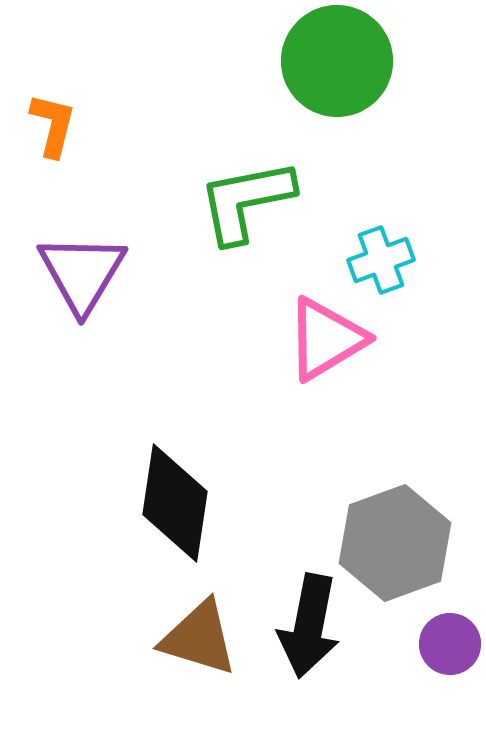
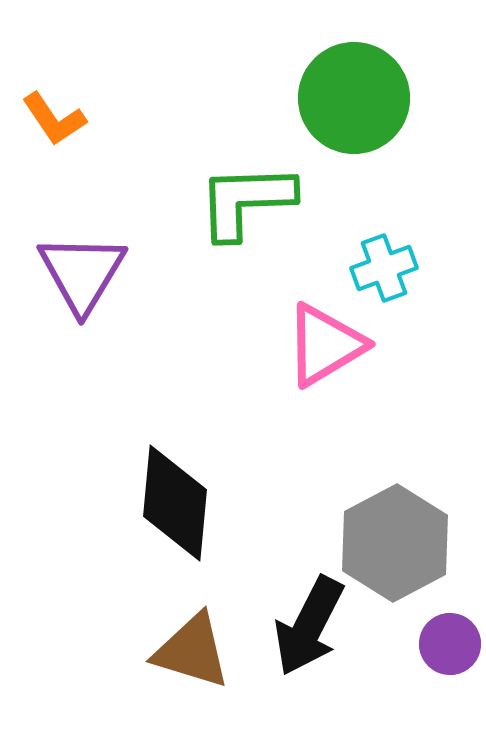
green circle: moved 17 px right, 37 px down
orange L-shape: moved 1 px right, 6 px up; rotated 132 degrees clockwise
green L-shape: rotated 9 degrees clockwise
cyan cross: moved 3 px right, 8 px down
pink triangle: moved 1 px left, 6 px down
black diamond: rotated 3 degrees counterclockwise
gray hexagon: rotated 8 degrees counterclockwise
black arrow: rotated 16 degrees clockwise
brown triangle: moved 7 px left, 13 px down
